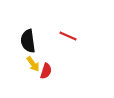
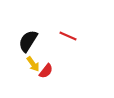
black semicircle: rotated 40 degrees clockwise
red semicircle: rotated 21 degrees clockwise
